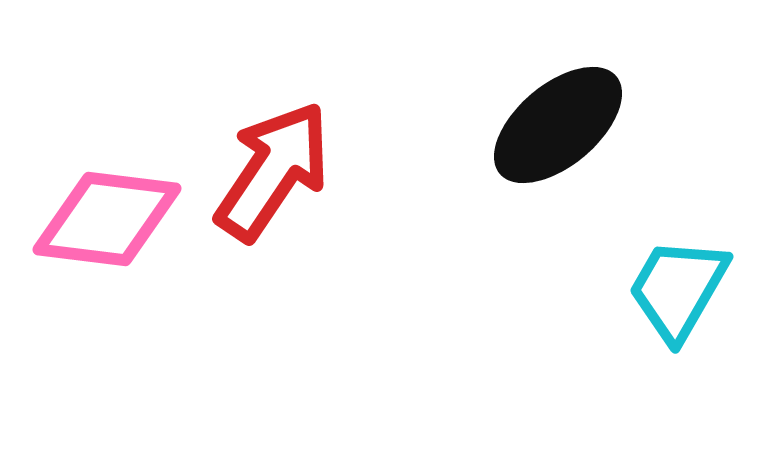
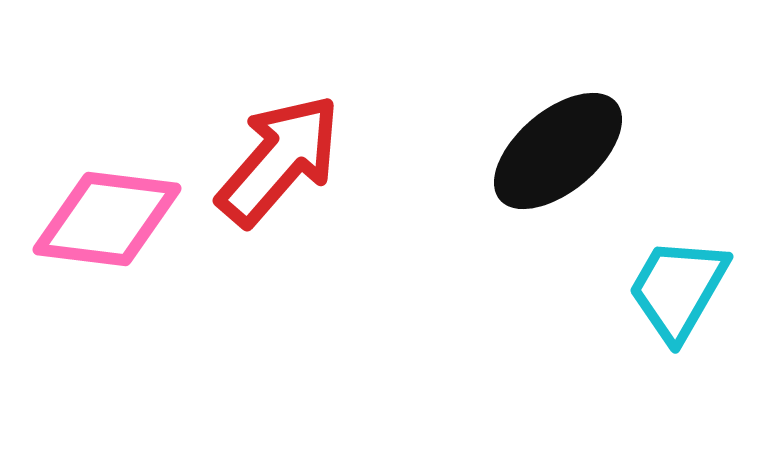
black ellipse: moved 26 px down
red arrow: moved 6 px right, 11 px up; rotated 7 degrees clockwise
